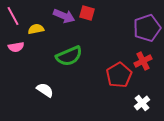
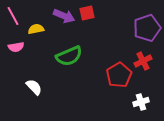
red square: rotated 28 degrees counterclockwise
white semicircle: moved 11 px left, 3 px up; rotated 12 degrees clockwise
white cross: moved 1 px left, 1 px up; rotated 21 degrees clockwise
